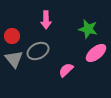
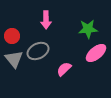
green star: rotated 18 degrees counterclockwise
pink semicircle: moved 2 px left, 1 px up
